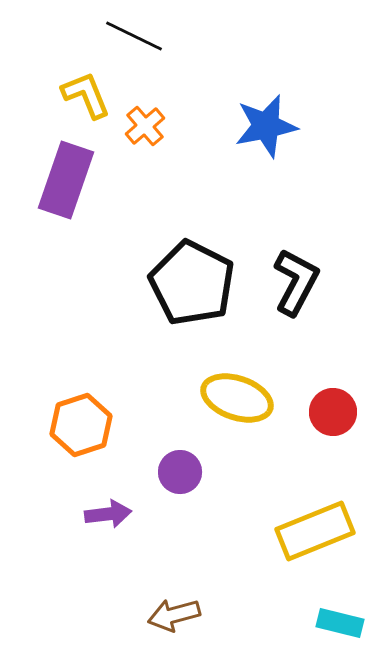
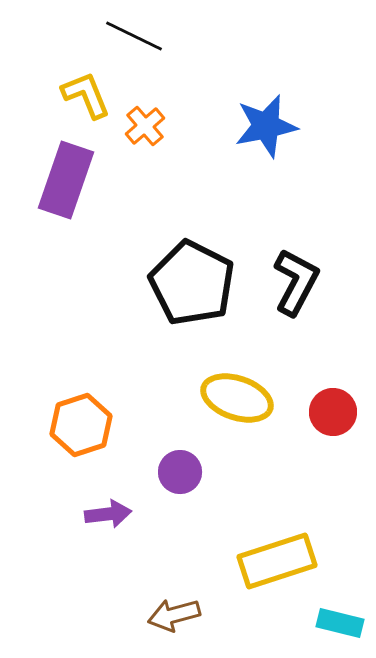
yellow rectangle: moved 38 px left, 30 px down; rotated 4 degrees clockwise
